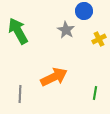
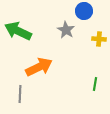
green arrow: rotated 36 degrees counterclockwise
yellow cross: rotated 32 degrees clockwise
orange arrow: moved 15 px left, 10 px up
green line: moved 9 px up
